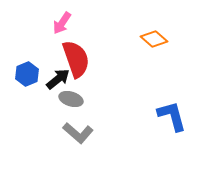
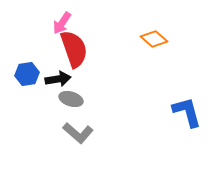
red semicircle: moved 2 px left, 10 px up
blue hexagon: rotated 15 degrees clockwise
black arrow: rotated 30 degrees clockwise
blue L-shape: moved 15 px right, 4 px up
